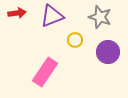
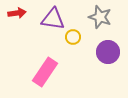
purple triangle: moved 1 px right, 3 px down; rotated 30 degrees clockwise
yellow circle: moved 2 px left, 3 px up
